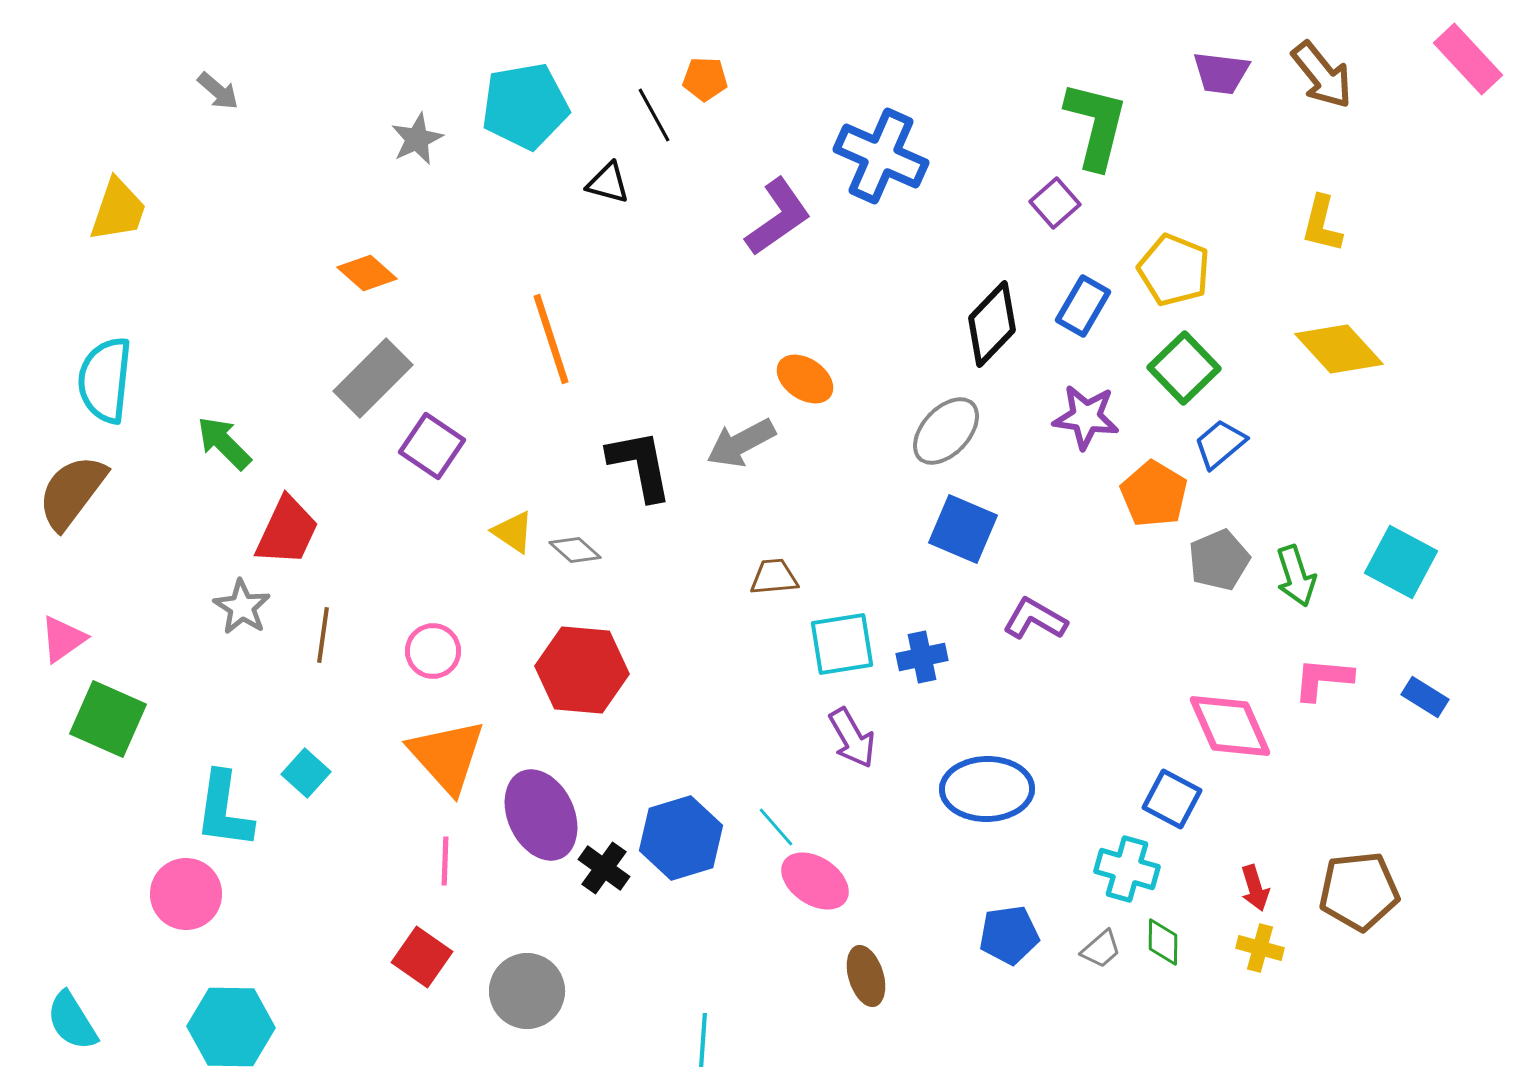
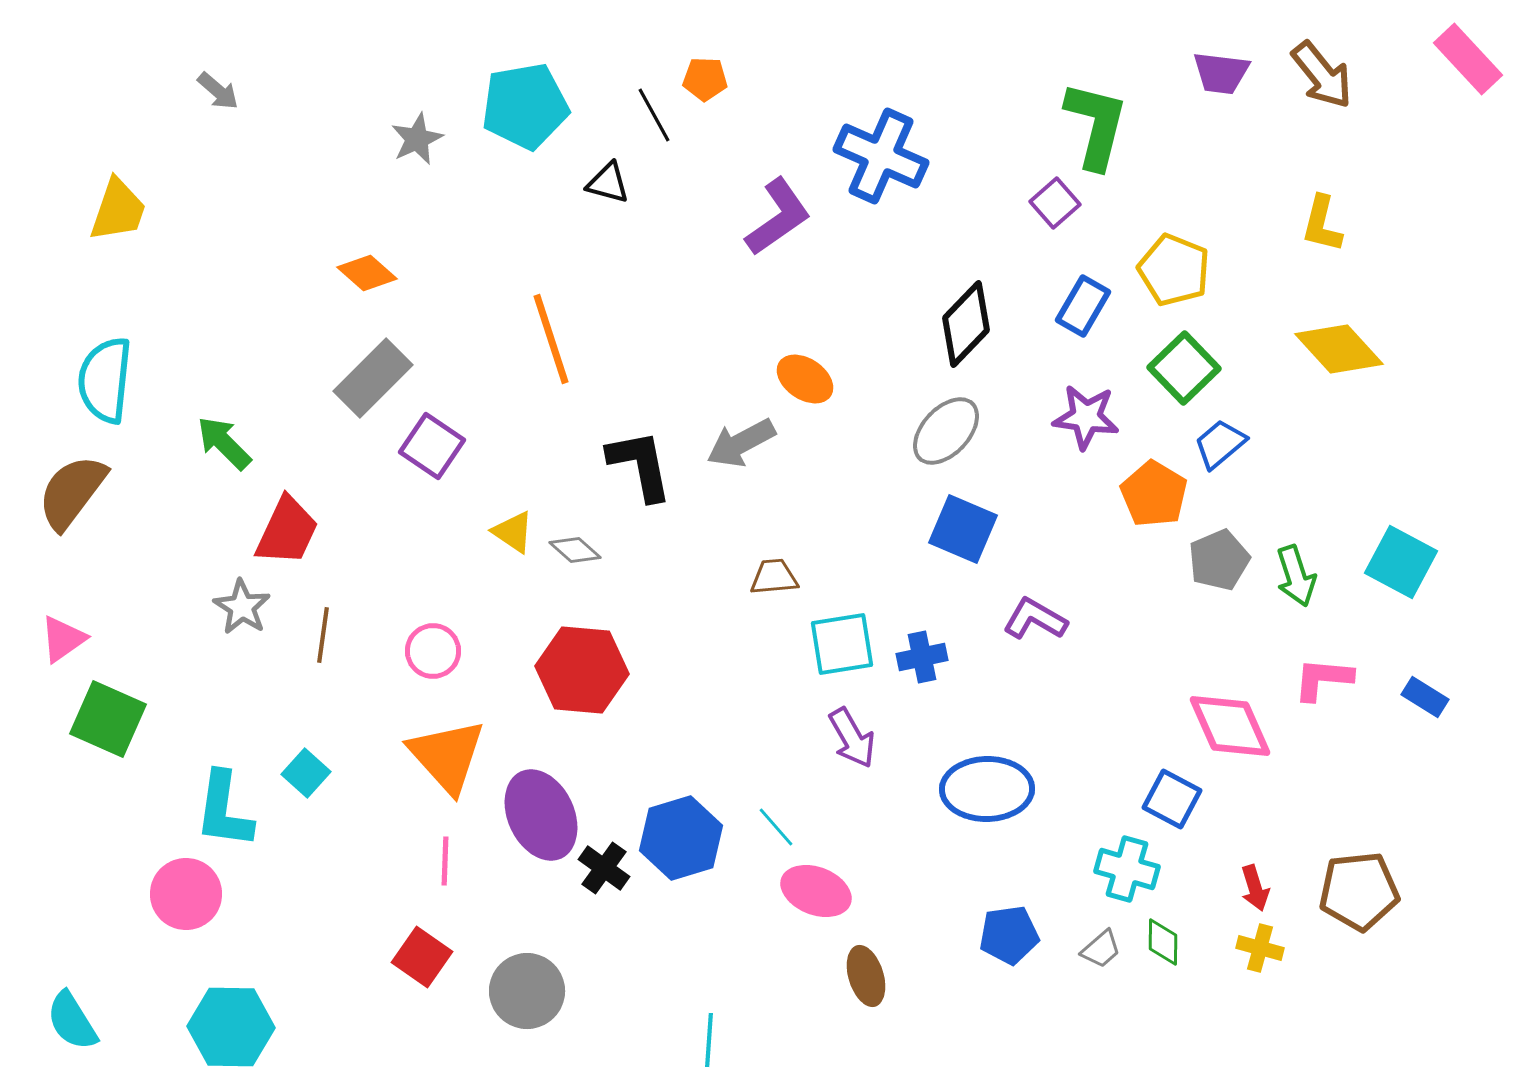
black diamond at (992, 324): moved 26 px left
pink ellipse at (815, 881): moved 1 px right, 10 px down; rotated 12 degrees counterclockwise
cyan line at (703, 1040): moved 6 px right
